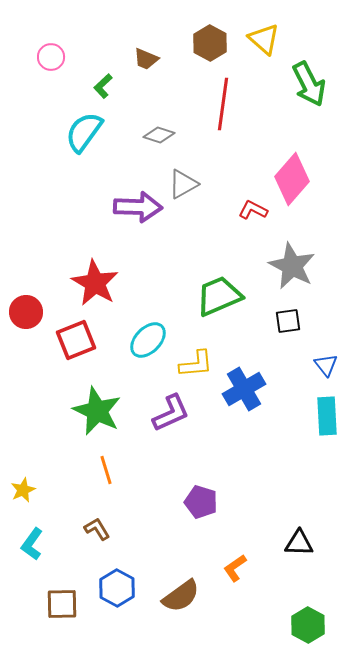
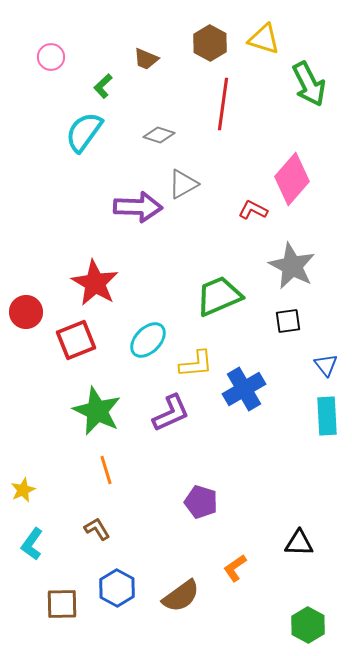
yellow triangle: rotated 24 degrees counterclockwise
